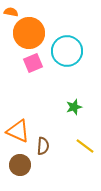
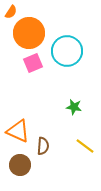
orange semicircle: rotated 112 degrees clockwise
green star: rotated 28 degrees clockwise
